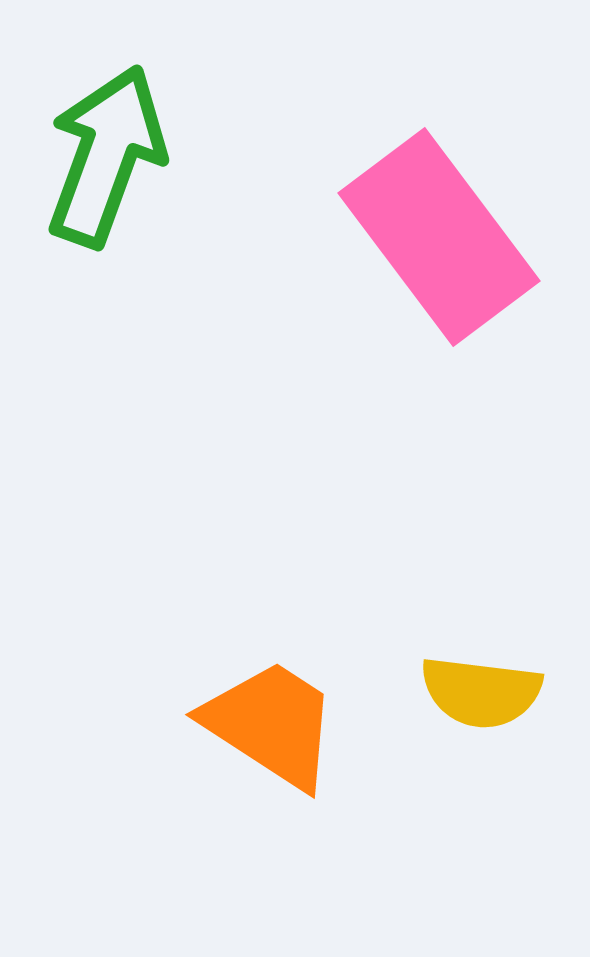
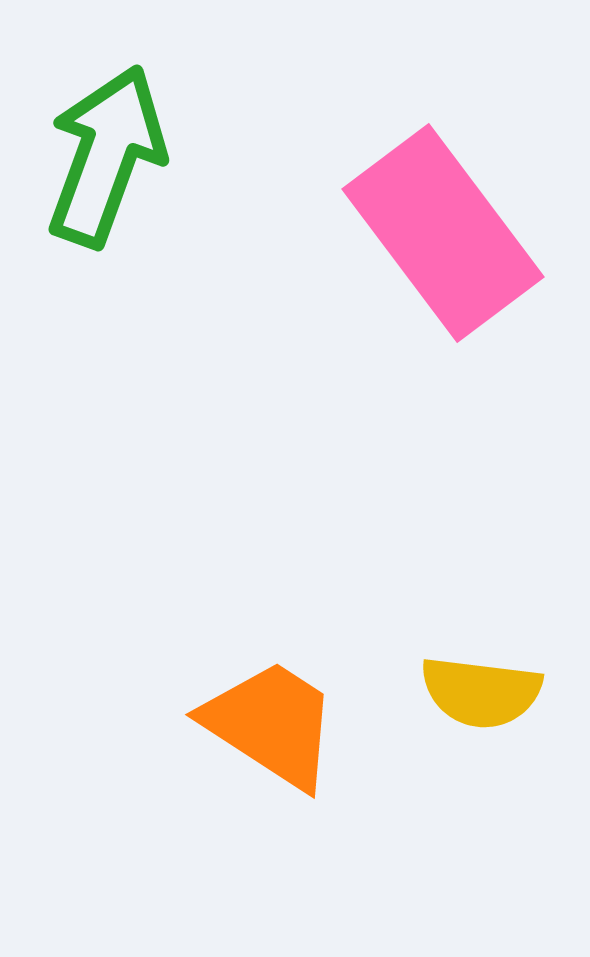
pink rectangle: moved 4 px right, 4 px up
